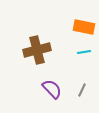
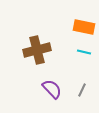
cyan line: rotated 24 degrees clockwise
